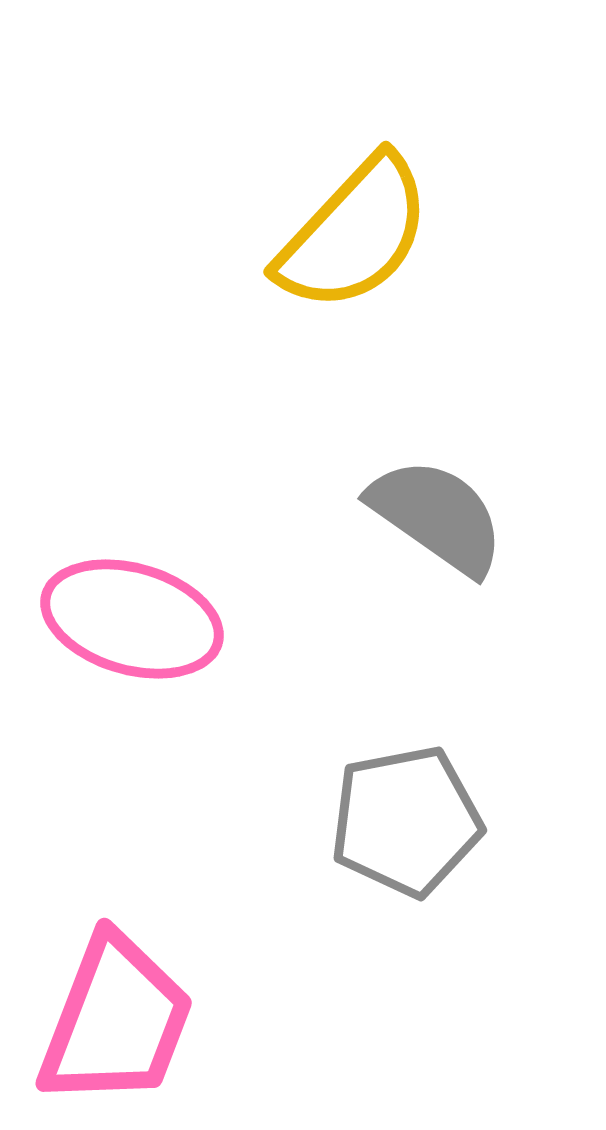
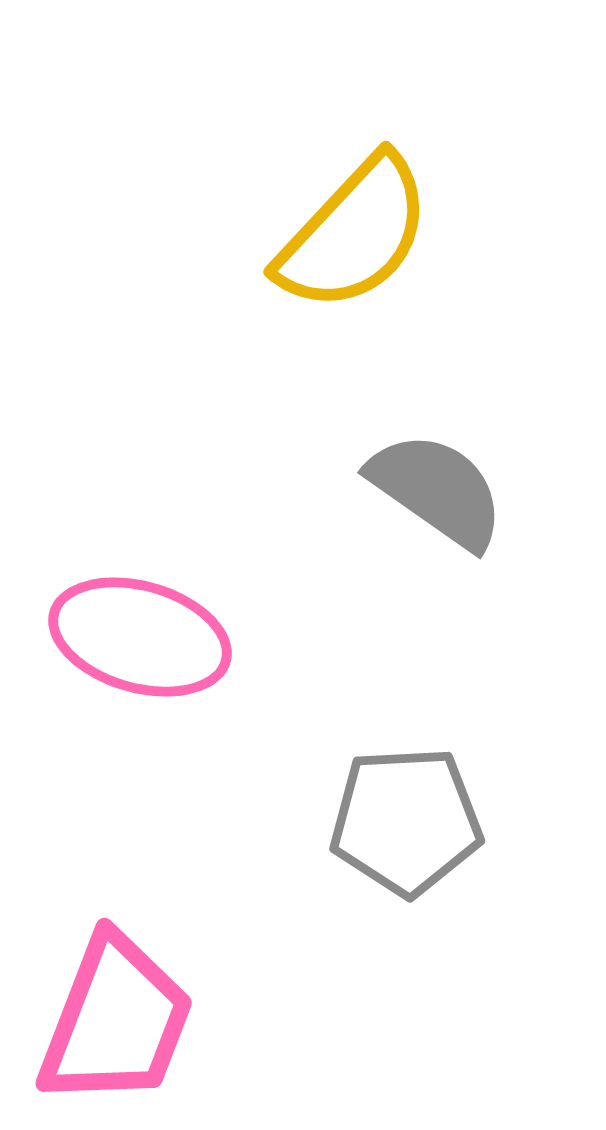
gray semicircle: moved 26 px up
pink ellipse: moved 8 px right, 18 px down
gray pentagon: rotated 8 degrees clockwise
